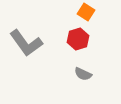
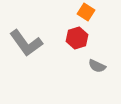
red hexagon: moved 1 px left, 1 px up
gray semicircle: moved 14 px right, 8 px up
